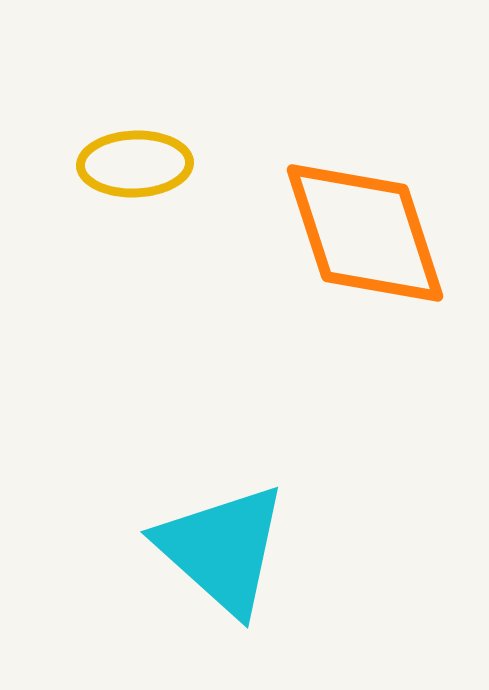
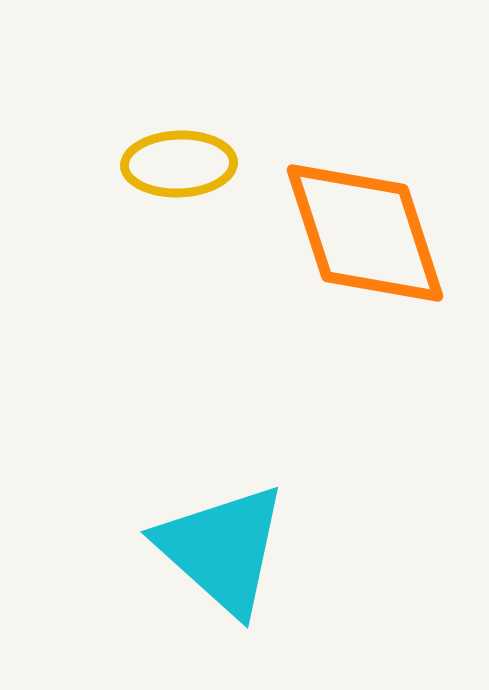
yellow ellipse: moved 44 px right
